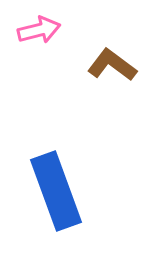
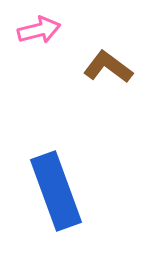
brown L-shape: moved 4 px left, 2 px down
